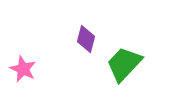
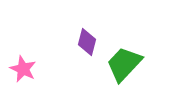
purple diamond: moved 1 px right, 3 px down
